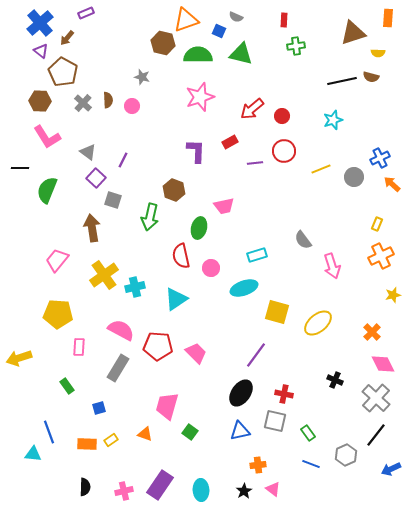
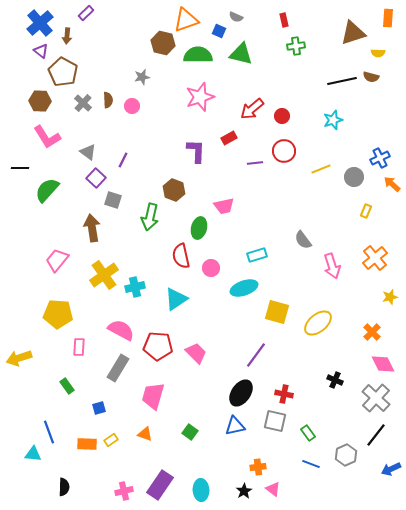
purple rectangle at (86, 13): rotated 21 degrees counterclockwise
red rectangle at (284, 20): rotated 16 degrees counterclockwise
brown arrow at (67, 38): moved 2 px up; rotated 35 degrees counterclockwise
gray star at (142, 77): rotated 28 degrees counterclockwise
red rectangle at (230, 142): moved 1 px left, 4 px up
green semicircle at (47, 190): rotated 20 degrees clockwise
yellow rectangle at (377, 224): moved 11 px left, 13 px up
orange cross at (381, 256): moved 6 px left, 2 px down; rotated 15 degrees counterclockwise
yellow star at (393, 295): moved 3 px left, 2 px down
pink trapezoid at (167, 406): moved 14 px left, 10 px up
blue triangle at (240, 431): moved 5 px left, 5 px up
orange cross at (258, 465): moved 2 px down
black semicircle at (85, 487): moved 21 px left
